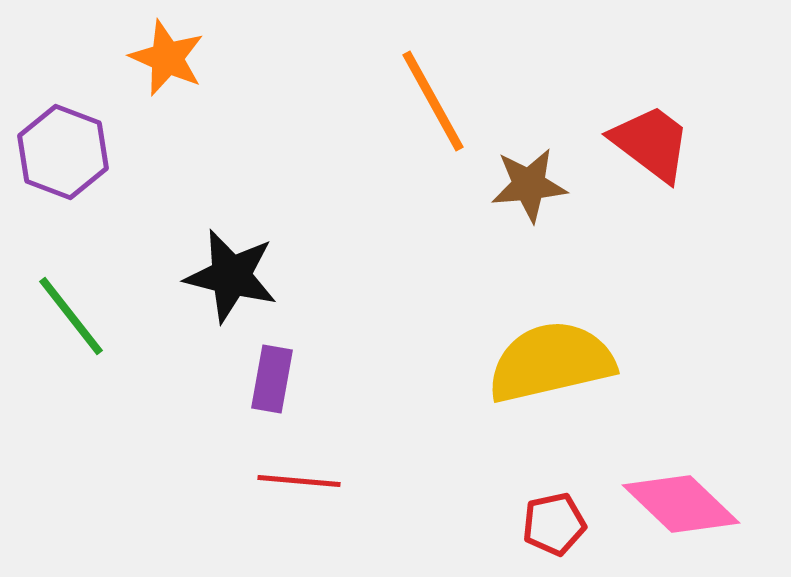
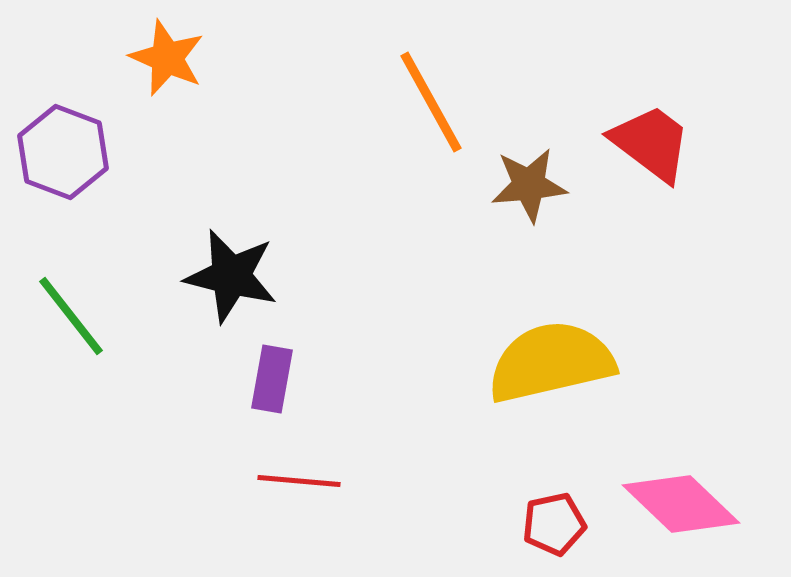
orange line: moved 2 px left, 1 px down
